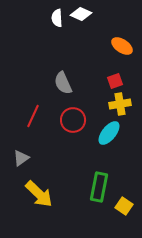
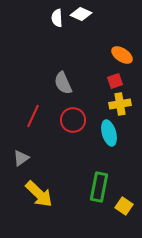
orange ellipse: moved 9 px down
cyan ellipse: rotated 55 degrees counterclockwise
